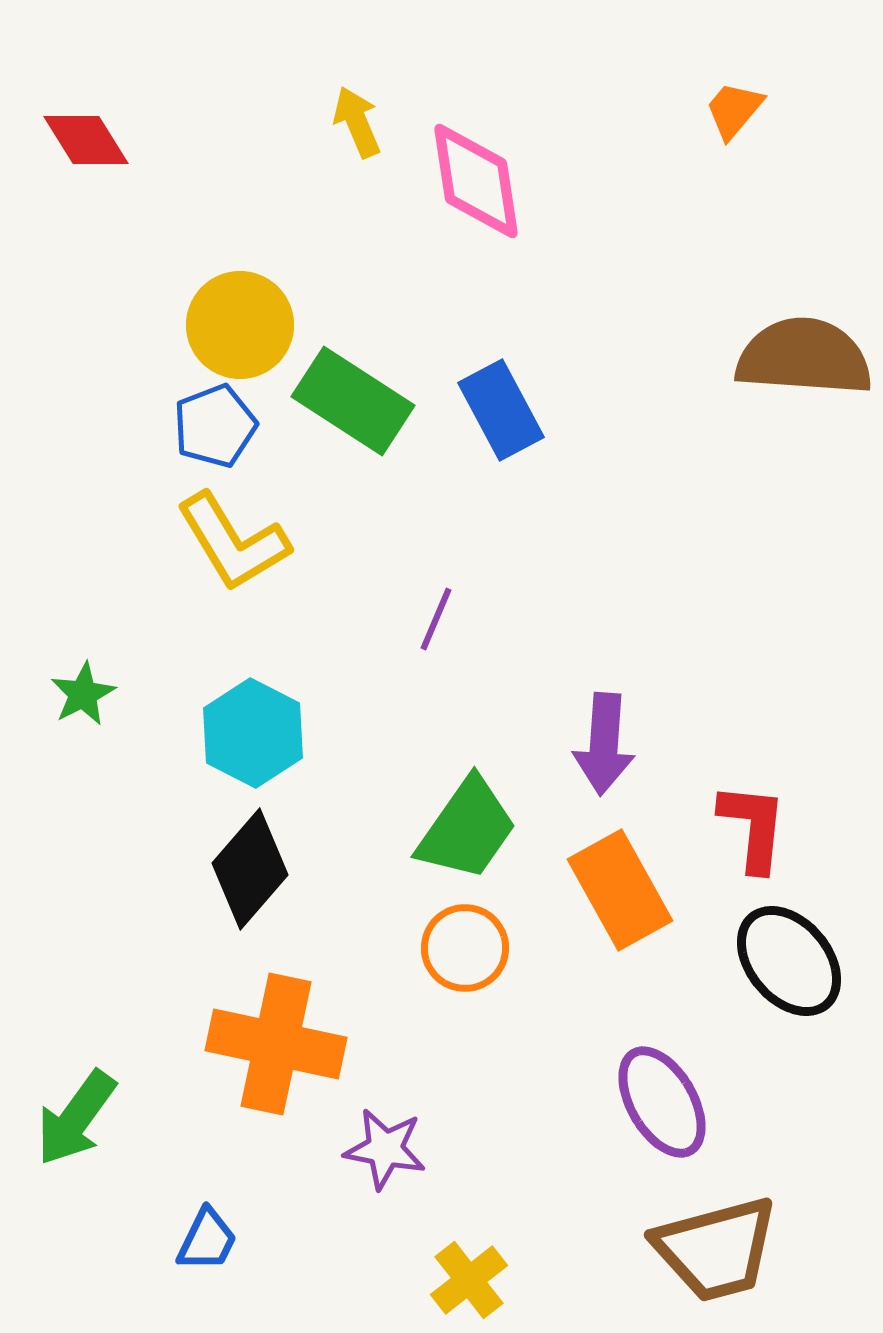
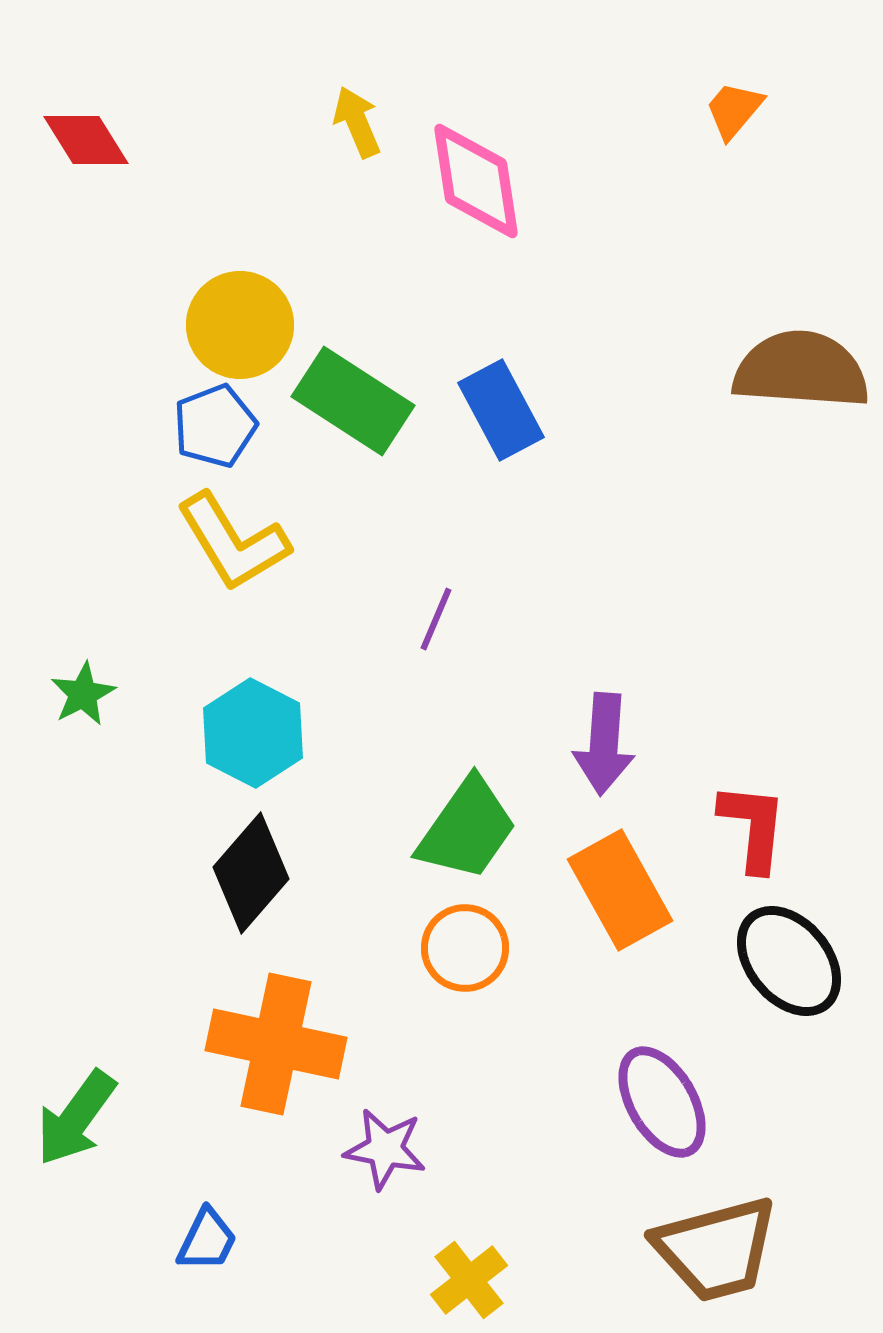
brown semicircle: moved 3 px left, 13 px down
black diamond: moved 1 px right, 4 px down
